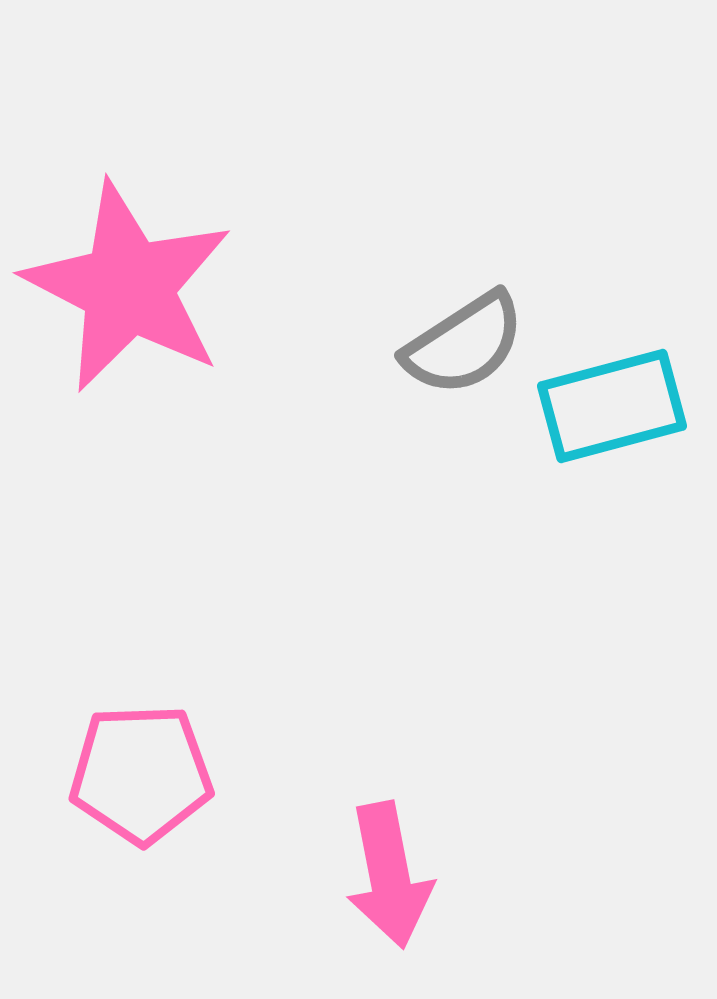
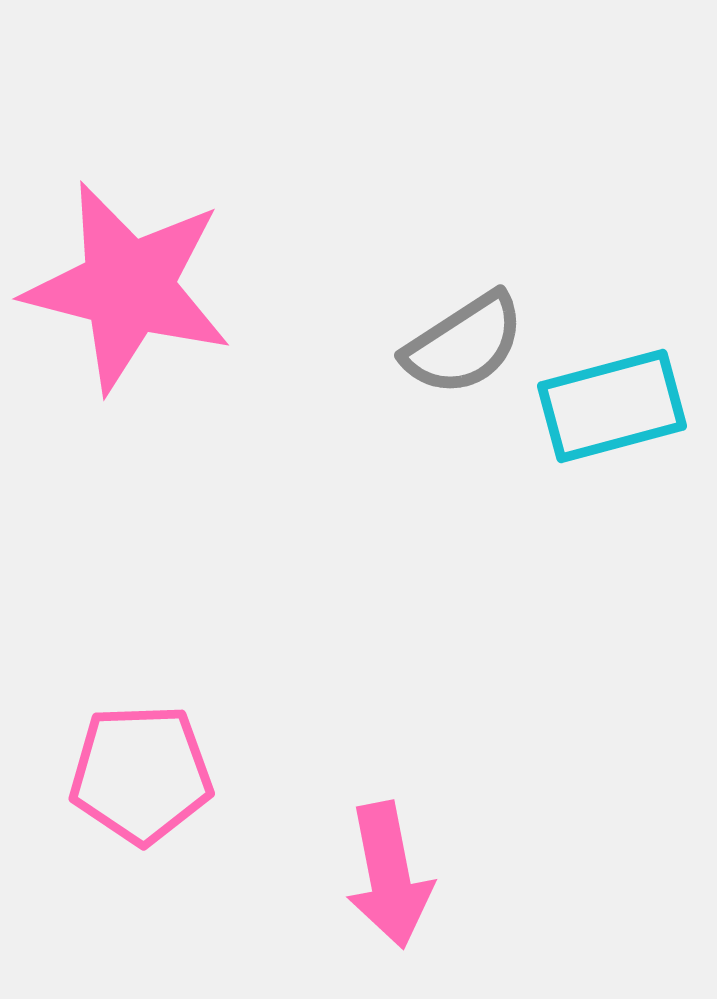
pink star: rotated 13 degrees counterclockwise
